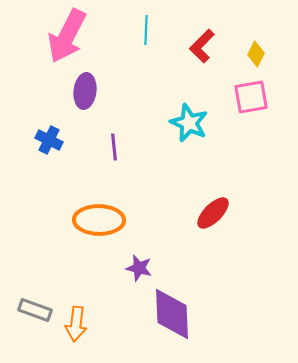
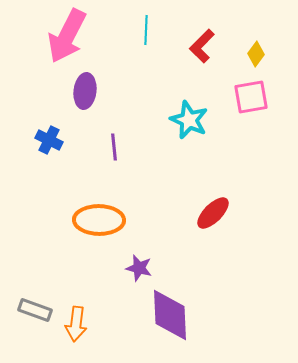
yellow diamond: rotated 10 degrees clockwise
cyan star: moved 3 px up
purple diamond: moved 2 px left, 1 px down
